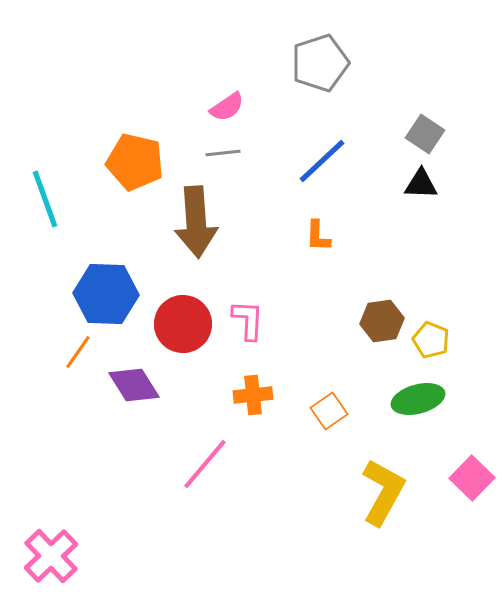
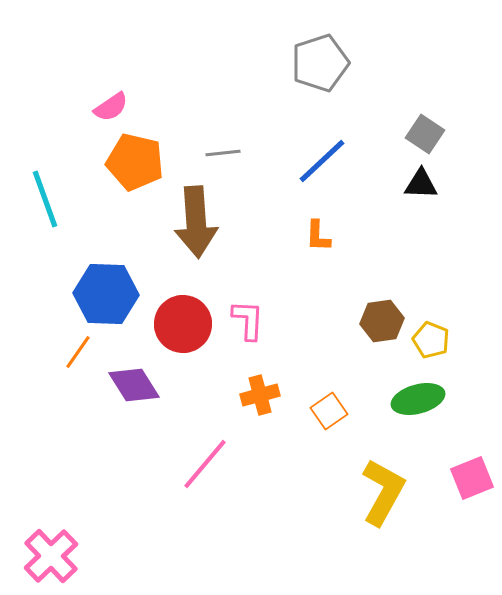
pink semicircle: moved 116 px left
orange cross: moved 7 px right; rotated 9 degrees counterclockwise
pink square: rotated 24 degrees clockwise
